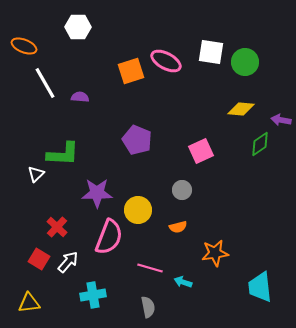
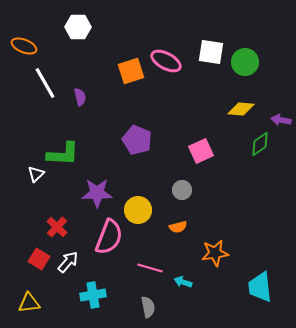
purple semicircle: rotated 72 degrees clockwise
